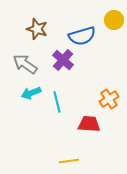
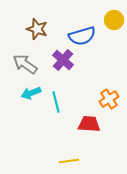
cyan line: moved 1 px left
